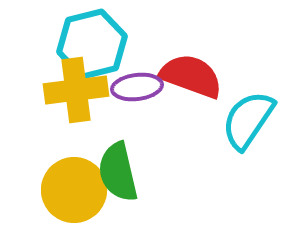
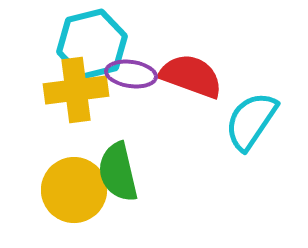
purple ellipse: moved 6 px left, 13 px up; rotated 15 degrees clockwise
cyan semicircle: moved 3 px right, 1 px down
